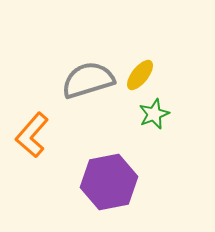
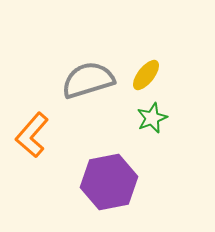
yellow ellipse: moved 6 px right
green star: moved 2 px left, 4 px down
